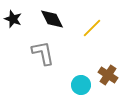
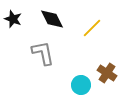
brown cross: moved 1 px left, 2 px up
